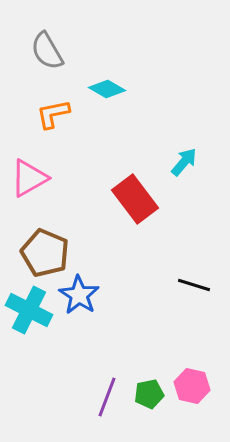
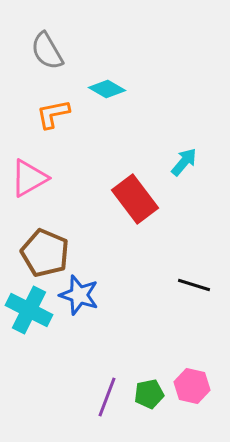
blue star: rotated 15 degrees counterclockwise
